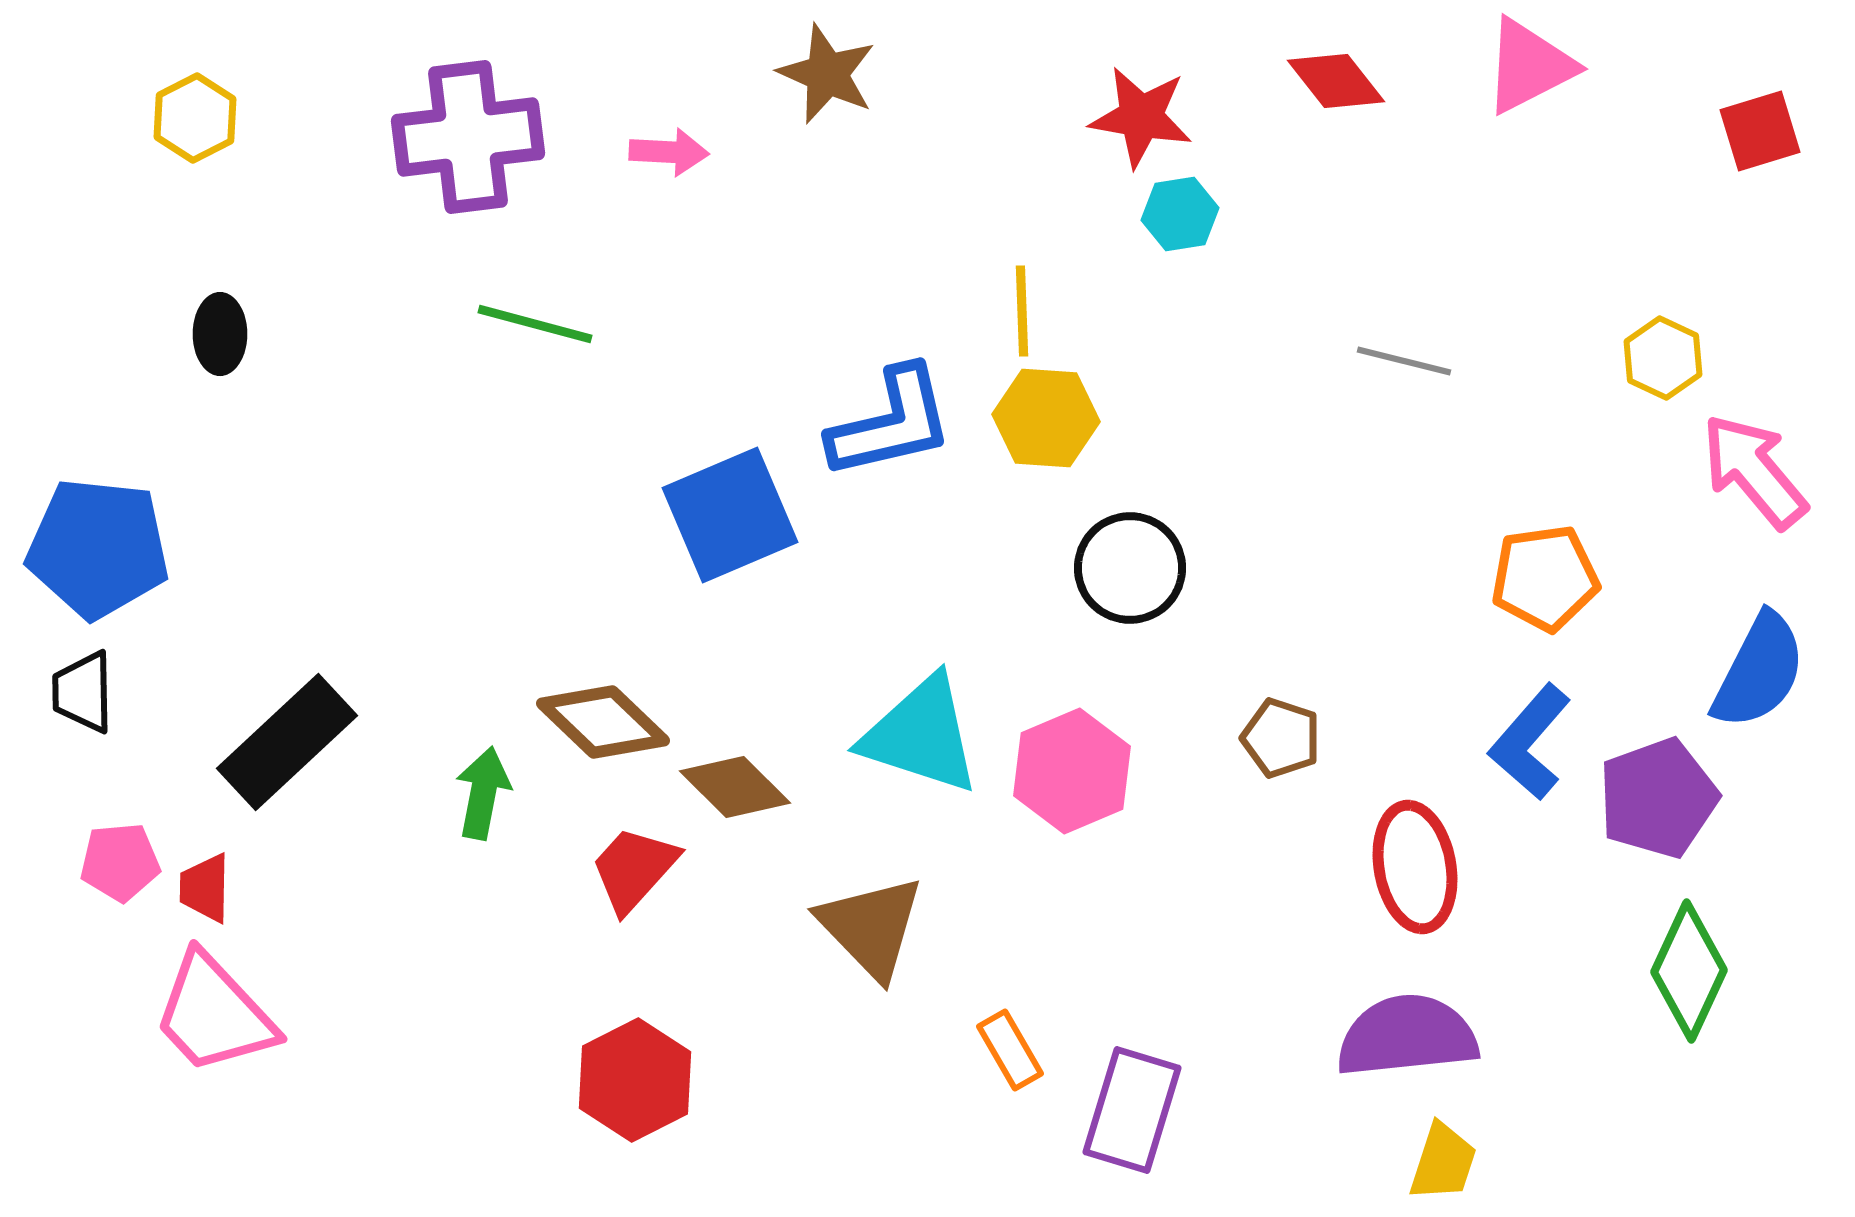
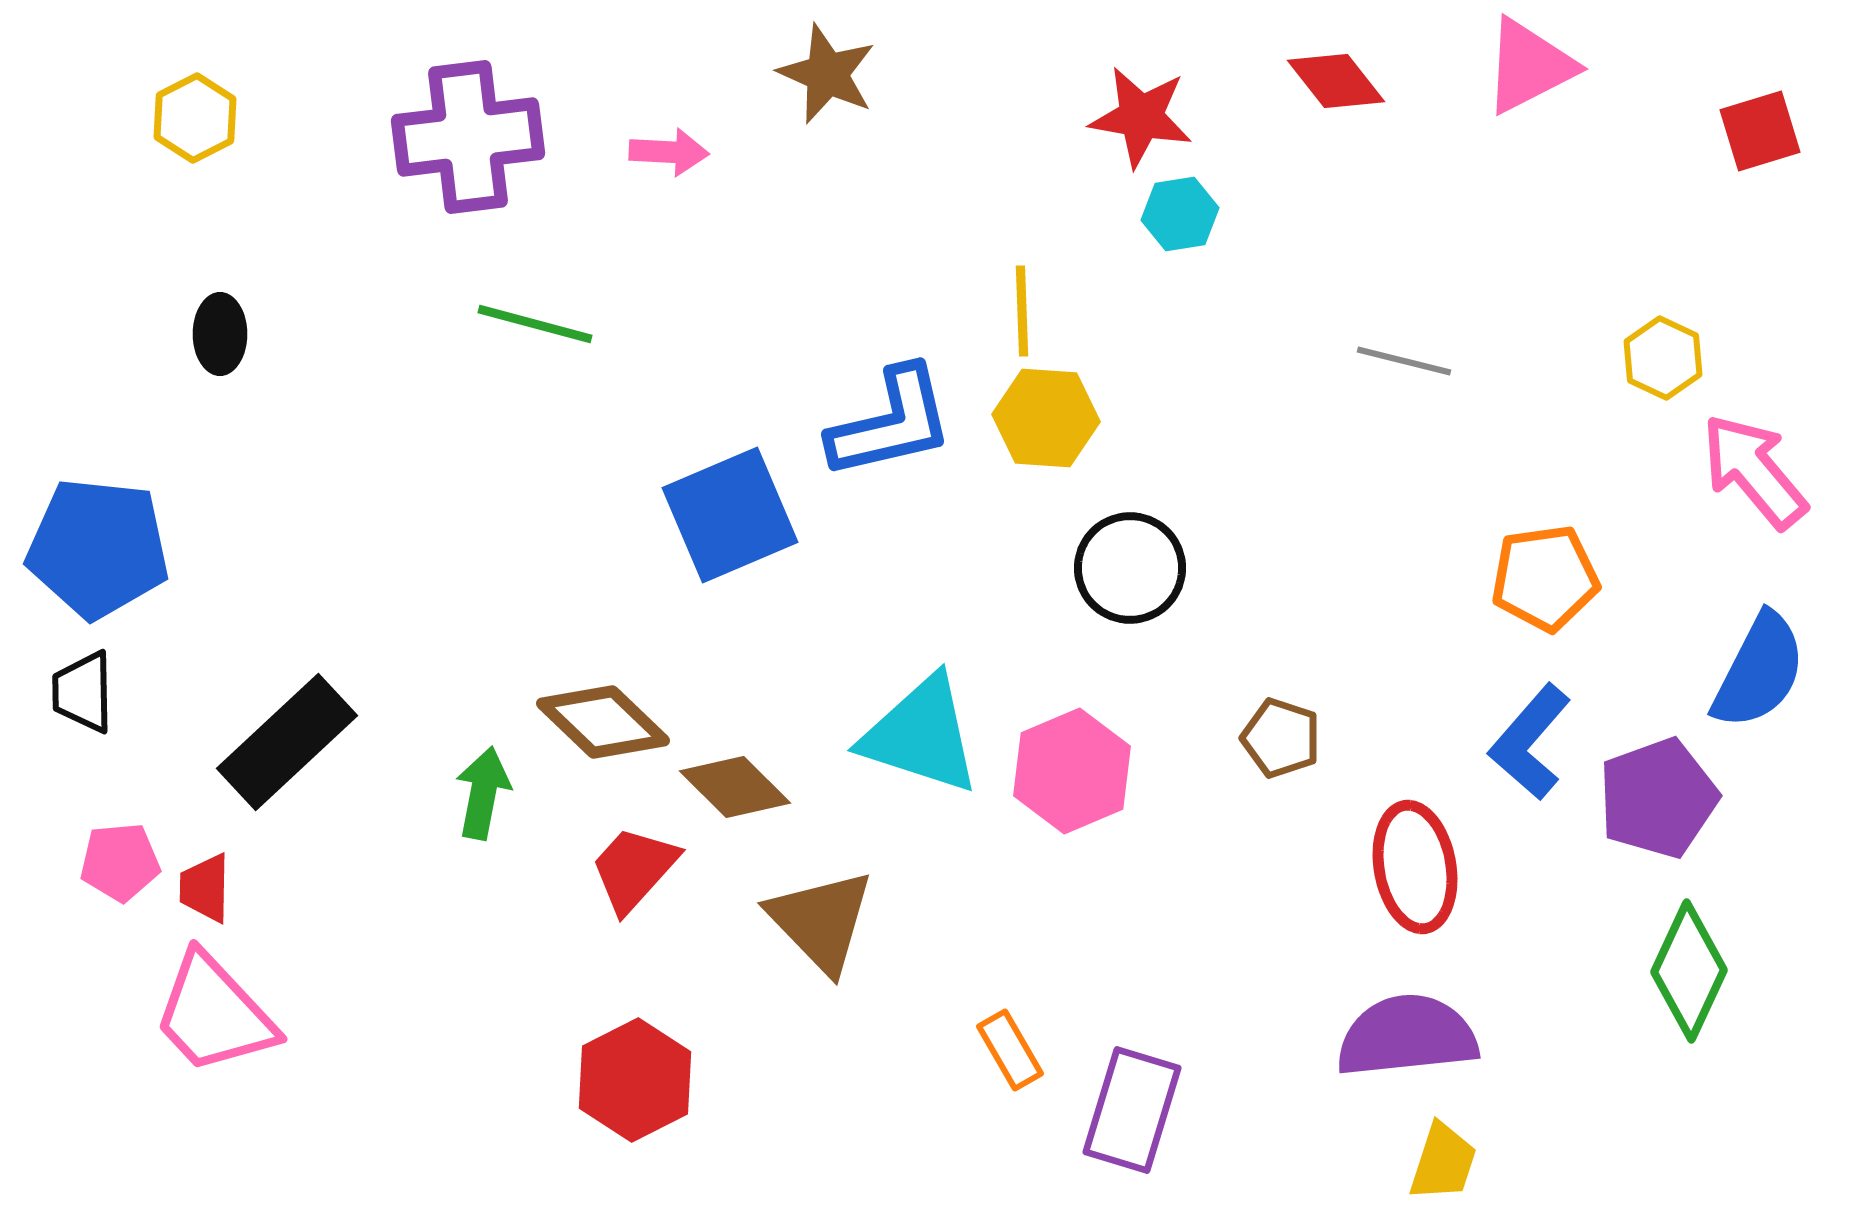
brown triangle at (871, 927): moved 50 px left, 6 px up
